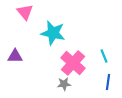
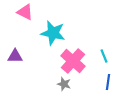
pink triangle: rotated 24 degrees counterclockwise
pink cross: moved 2 px up
gray star: rotated 24 degrees clockwise
